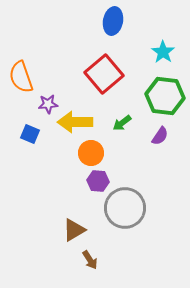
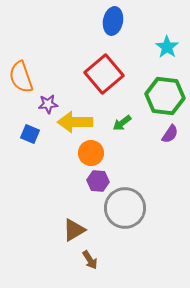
cyan star: moved 4 px right, 5 px up
purple semicircle: moved 10 px right, 2 px up
